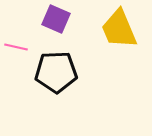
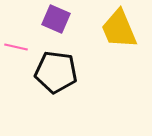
black pentagon: rotated 9 degrees clockwise
